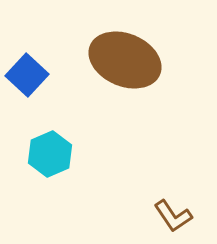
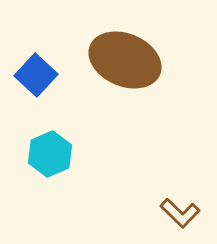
blue square: moved 9 px right
brown L-shape: moved 7 px right, 3 px up; rotated 12 degrees counterclockwise
